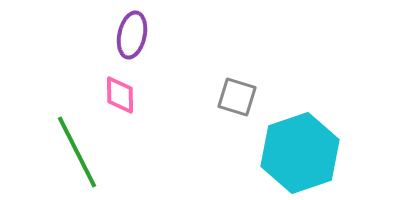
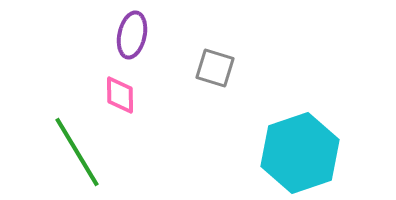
gray square: moved 22 px left, 29 px up
green line: rotated 4 degrees counterclockwise
